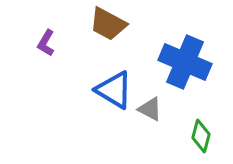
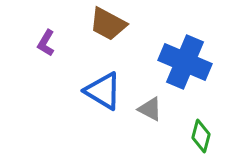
blue triangle: moved 11 px left, 1 px down
